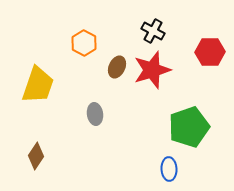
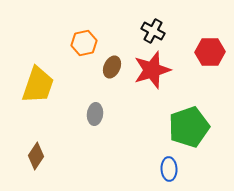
orange hexagon: rotated 20 degrees clockwise
brown ellipse: moved 5 px left
gray ellipse: rotated 15 degrees clockwise
